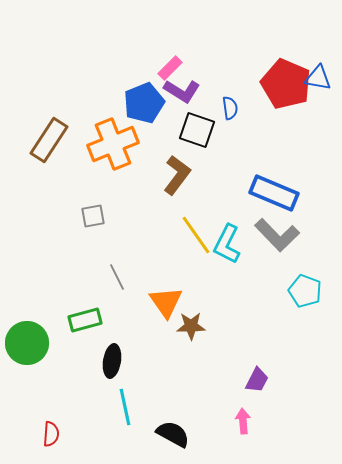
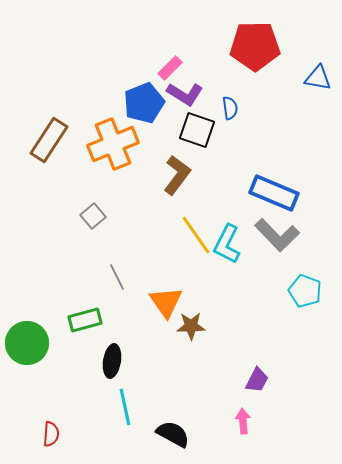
red pentagon: moved 31 px left, 38 px up; rotated 24 degrees counterclockwise
purple L-shape: moved 3 px right, 3 px down
gray square: rotated 30 degrees counterclockwise
